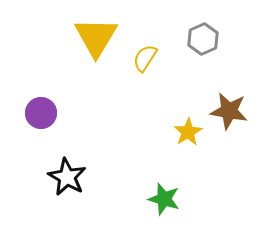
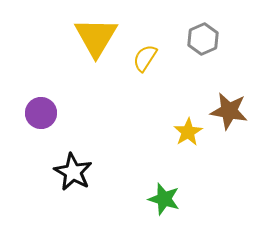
black star: moved 6 px right, 5 px up
